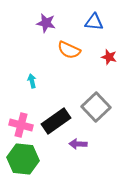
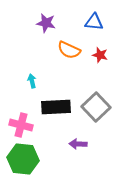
red star: moved 9 px left, 2 px up
black rectangle: moved 14 px up; rotated 32 degrees clockwise
